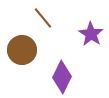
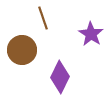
brown line: rotated 20 degrees clockwise
purple diamond: moved 2 px left
